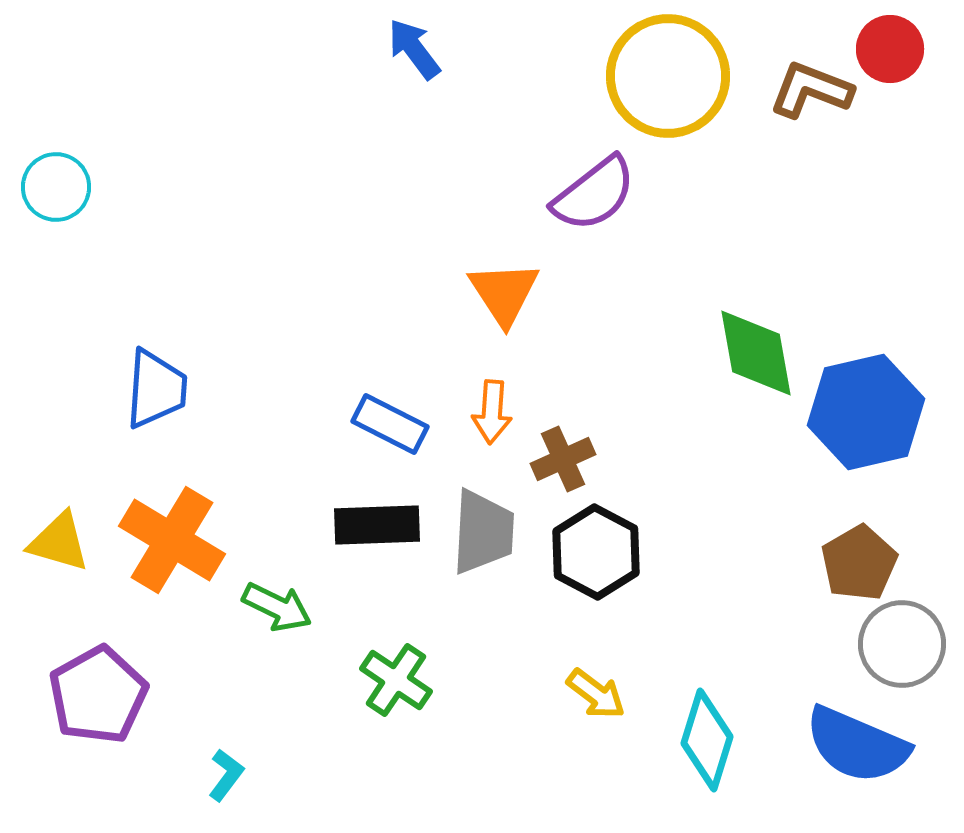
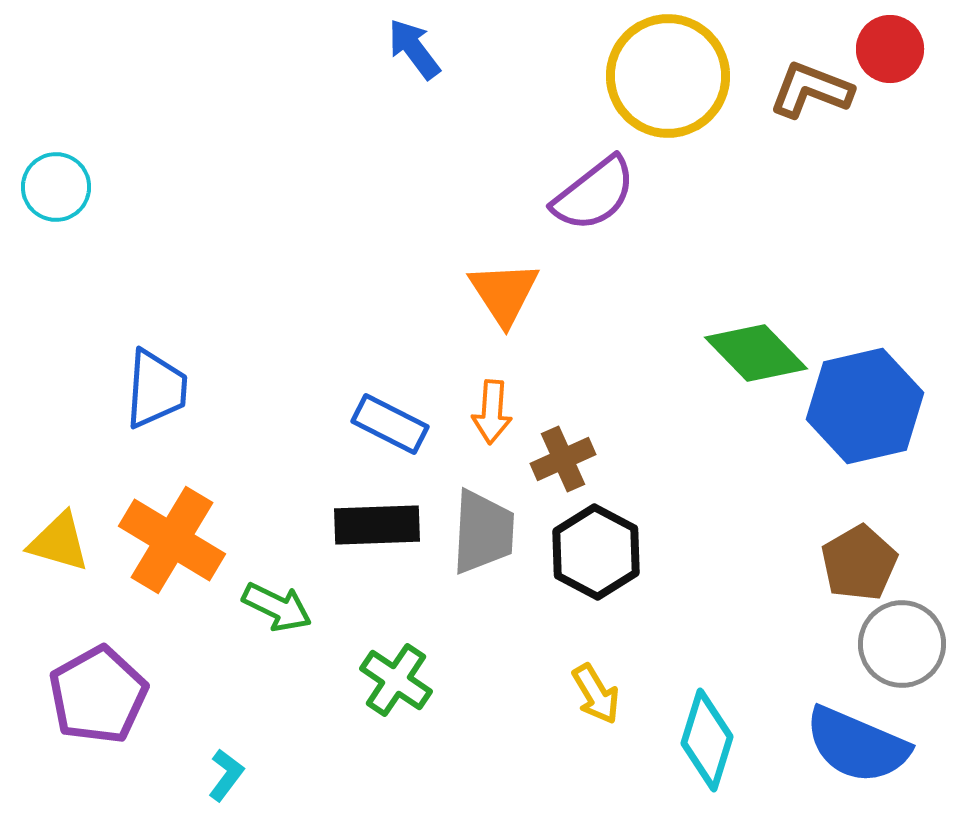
green diamond: rotated 34 degrees counterclockwise
blue hexagon: moved 1 px left, 6 px up
yellow arrow: rotated 22 degrees clockwise
